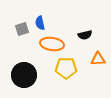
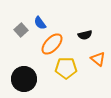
blue semicircle: rotated 24 degrees counterclockwise
gray square: moved 1 px left, 1 px down; rotated 24 degrees counterclockwise
orange ellipse: rotated 55 degrees counterclockwise
orange triangle: rotated 42 degrees clockwise
black circle: moved 4 px down
